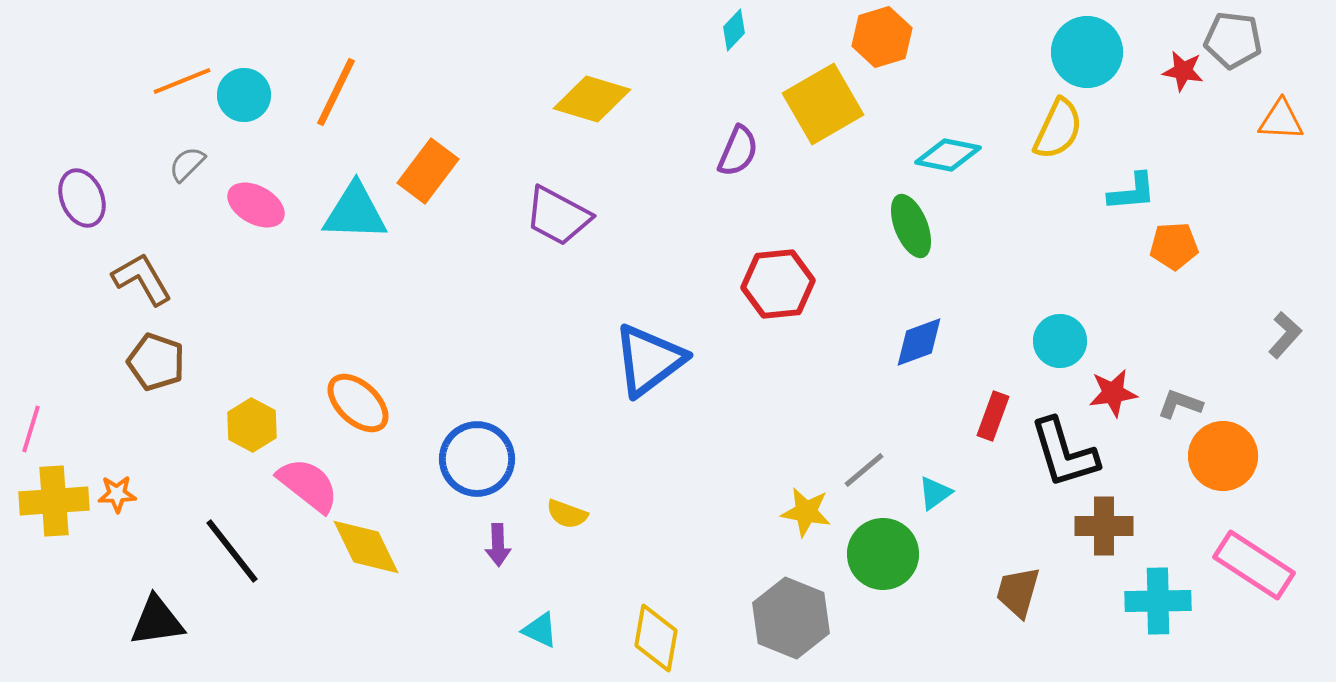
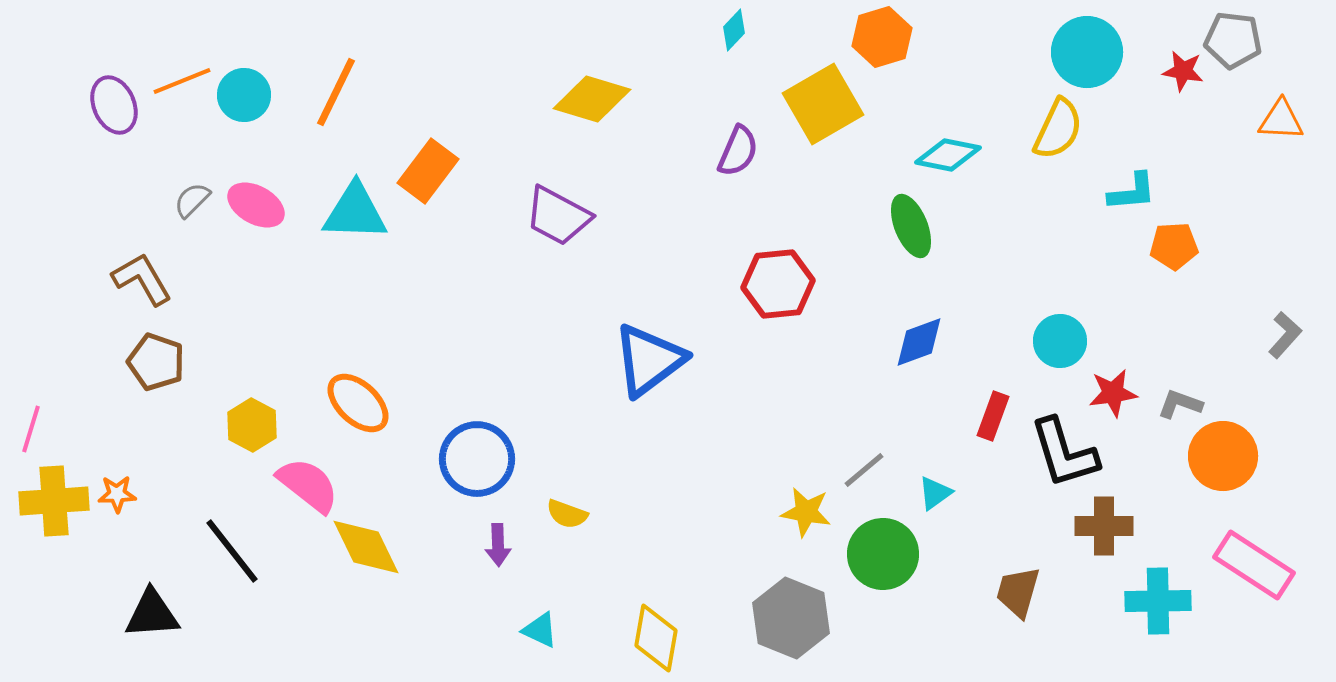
gray semicircle at (187, 164): moved 5 px right, 36 px down
purple ellipse at (82, 198): moved 32 px right, 93 px up
black triangle at (157, 621): moved 5 px left, 7 px up; rotated 4 degrees clockwise
